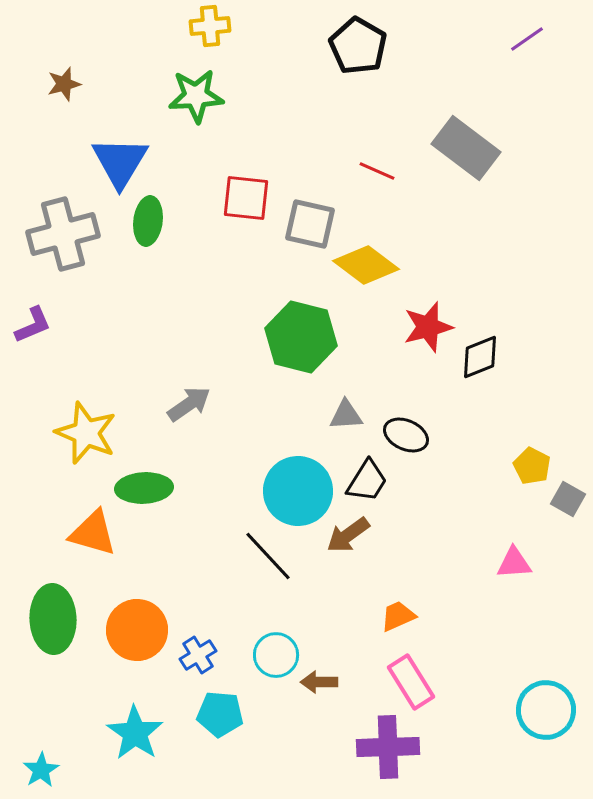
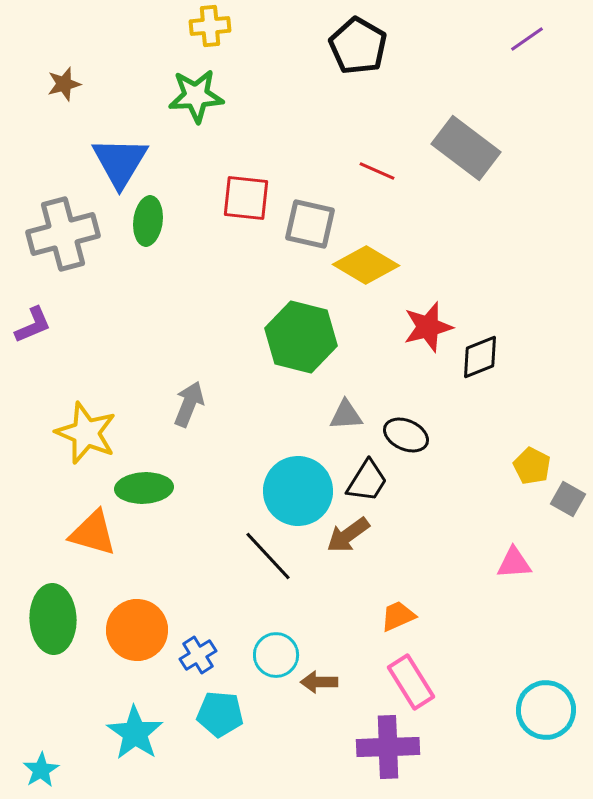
yellow diamond at (366, 265): rotated 6 degrees counterclockwise
gray arrow at (189, 404): rotated 33 degrees counterclockwise
